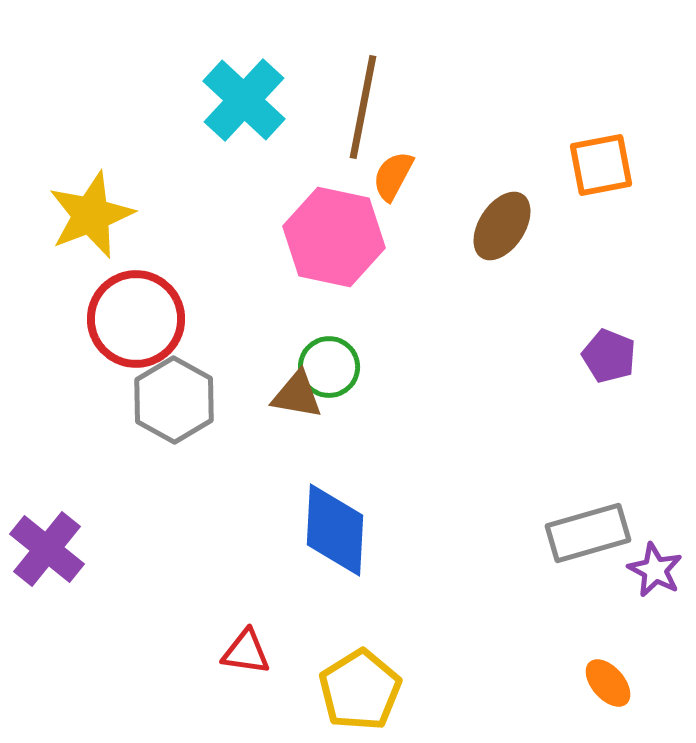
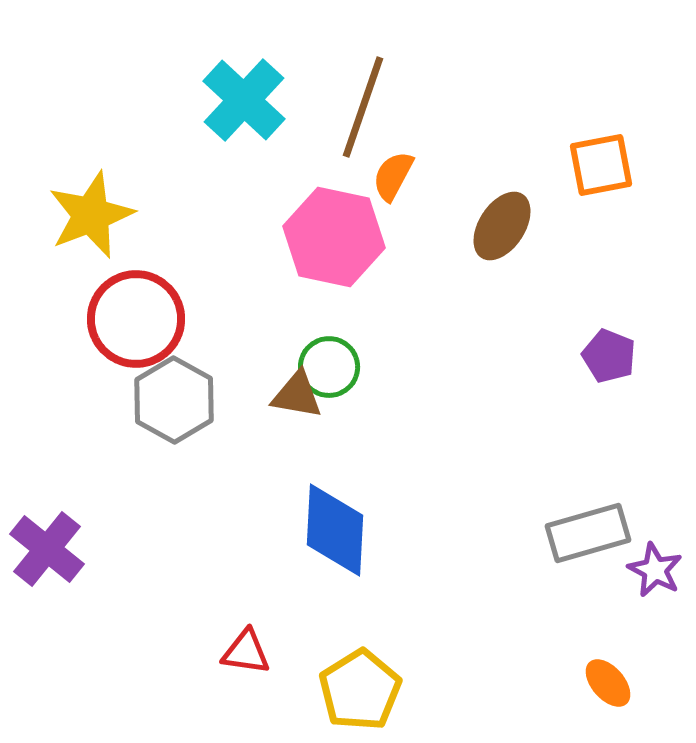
brown line: rotated 8 degrees clockwise
